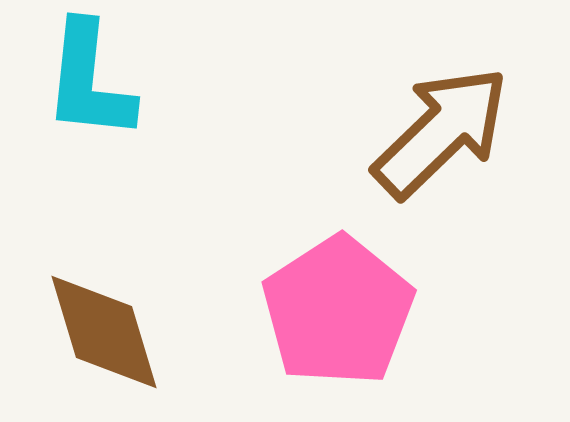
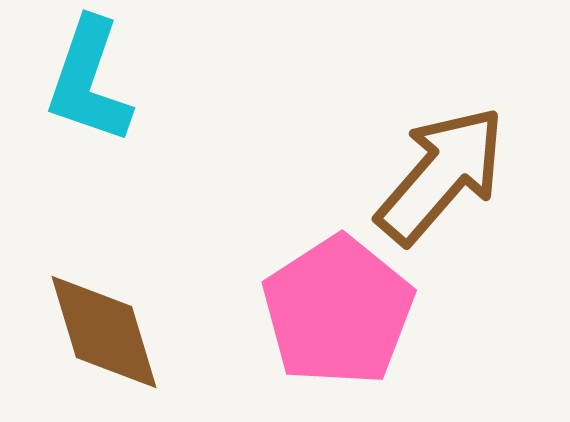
cyan L-shape: rotated 13 degrees clockwise
brown arrow: moved 43 px down; rotated 5 degrees counterclockwise
